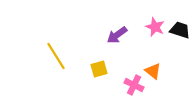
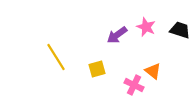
pink star: moved 9 px left
yellow line: moved 1 px down
yellow square: moved 2 px left
